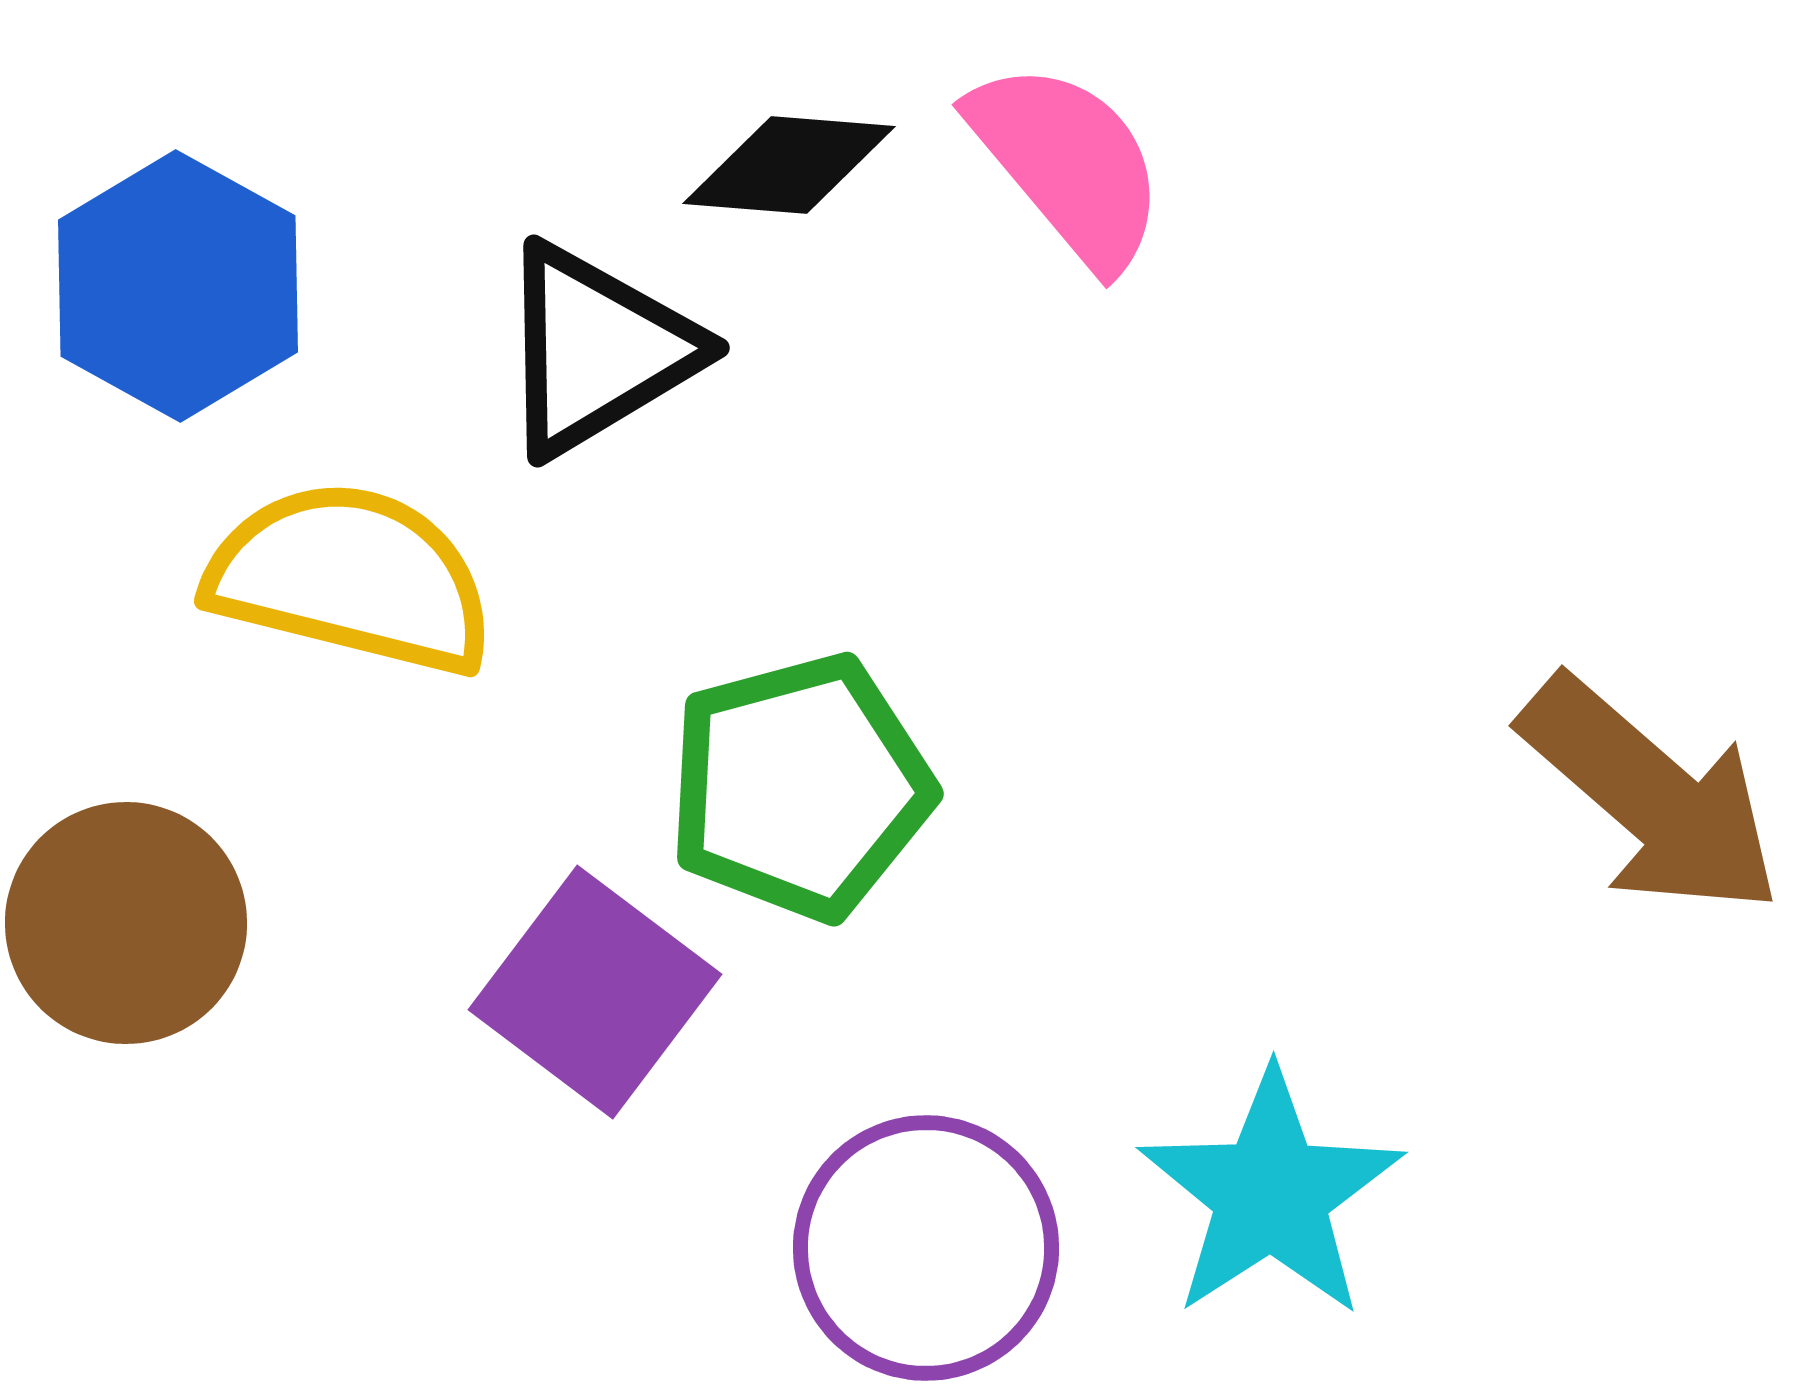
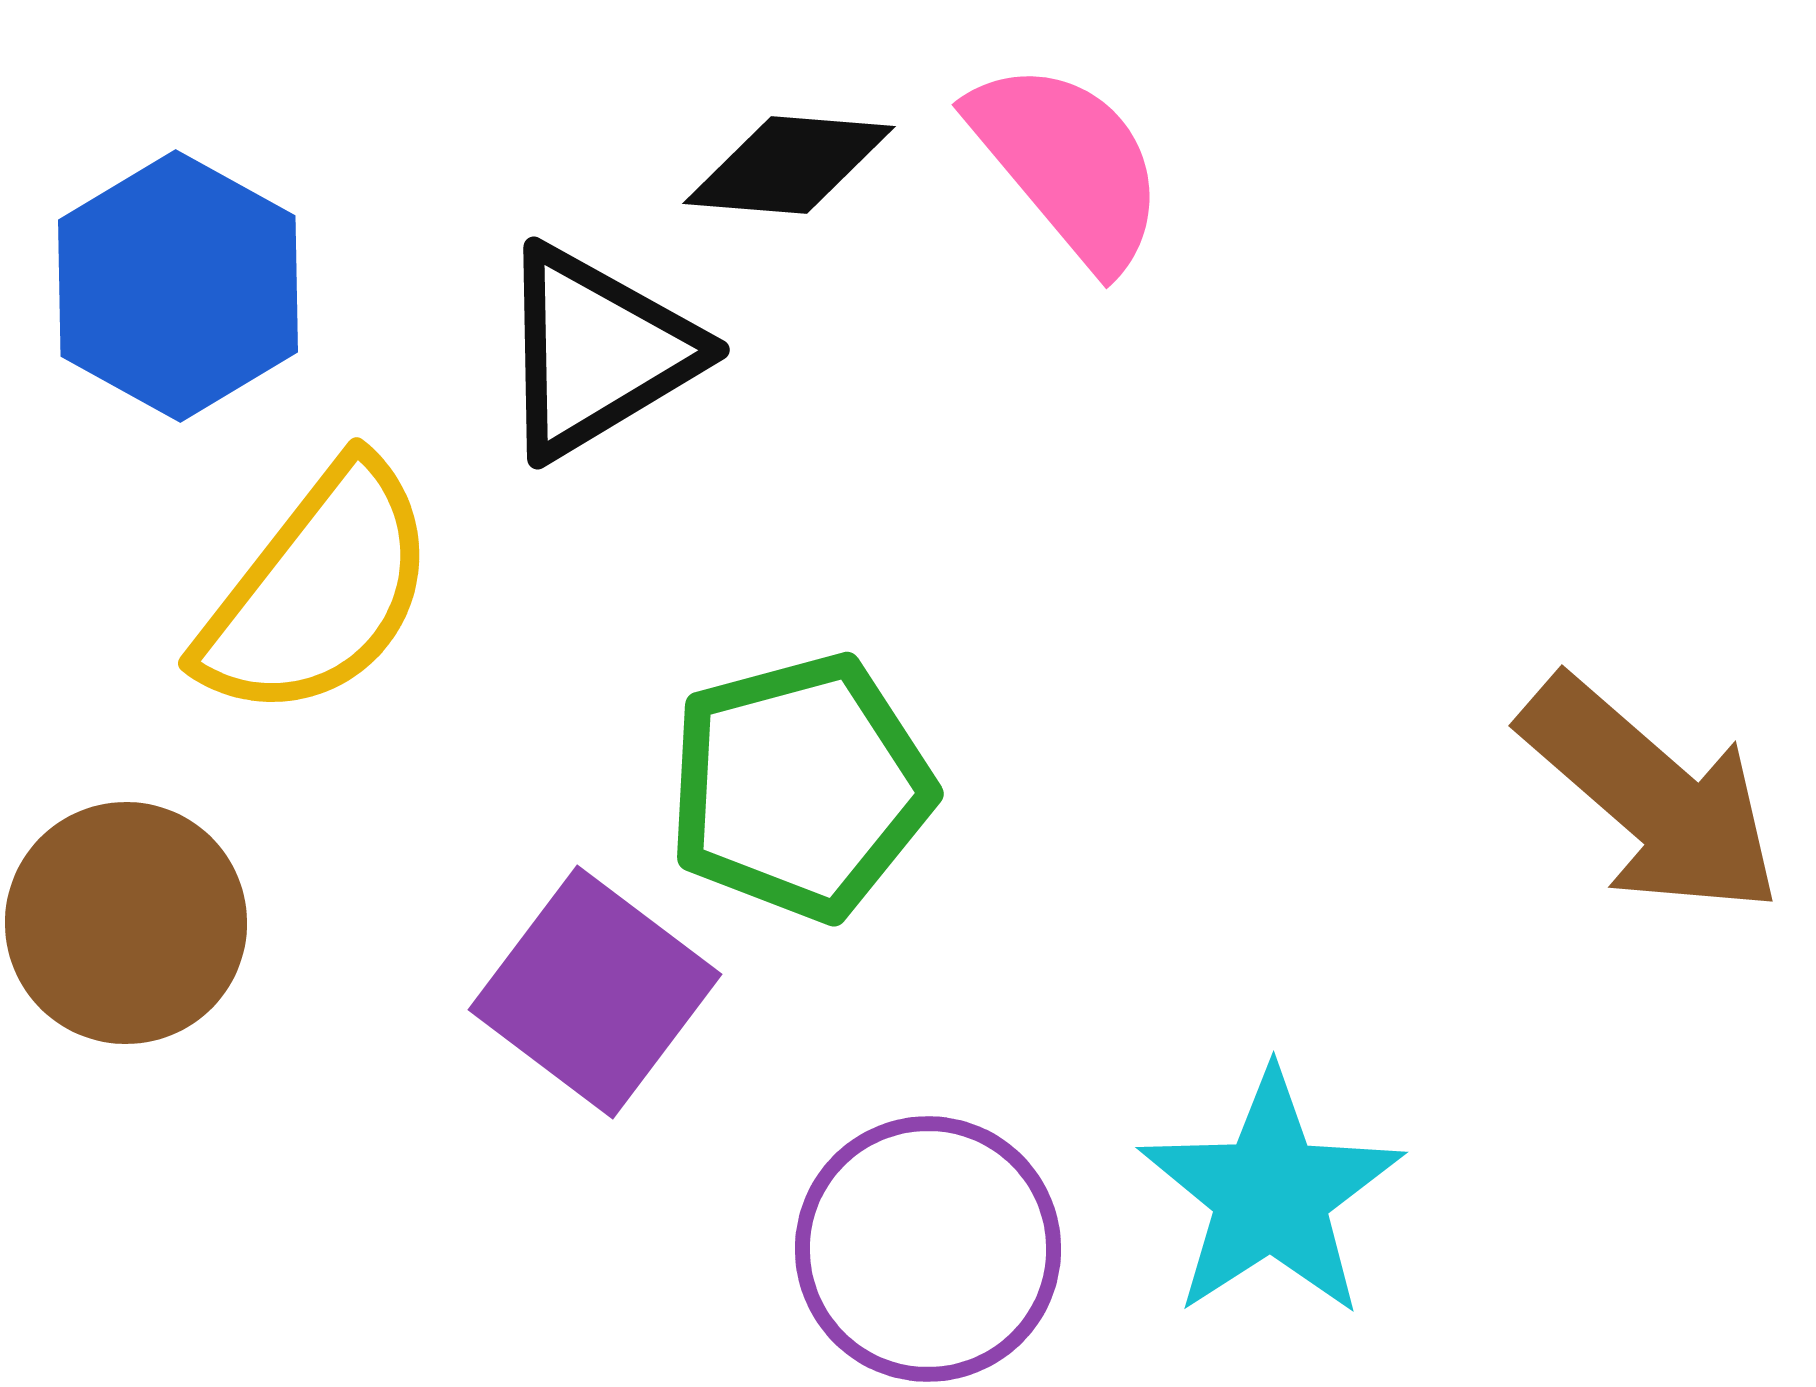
black triangle: moved 2 px down
yellow semicircle: moved 33 px left, 13 px down; rotated 114 degrees clockwise
purple circle: moved 2 px right, 1 px down
